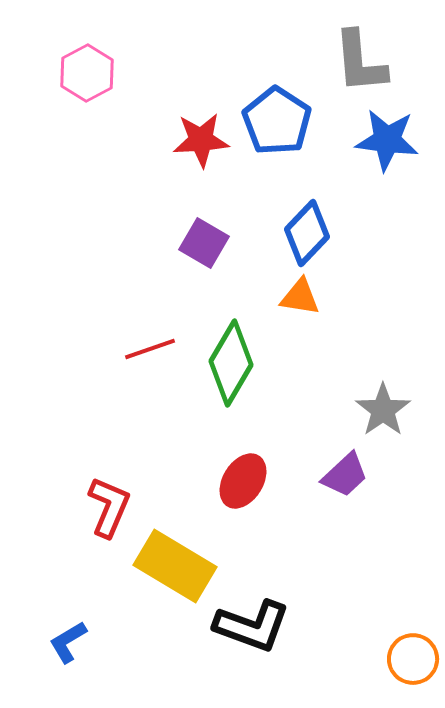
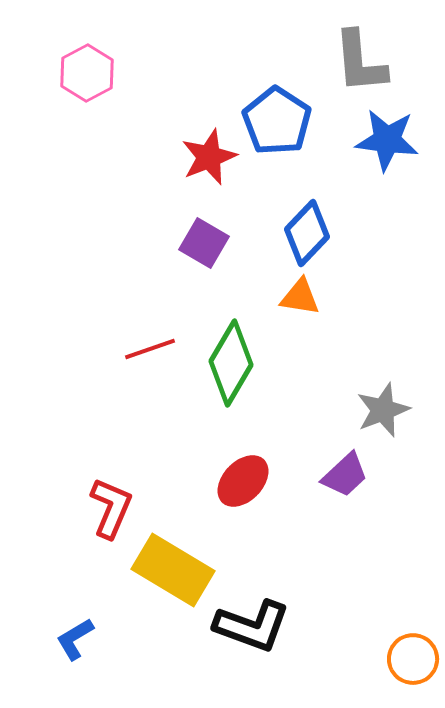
red star: moved 8 px right, 17 px down; rotated 18 degrees counterclockwise
gray star: rotated 14 degrees clockwise
red ellipse: rotated 12 degrees clockwise
red L-shape: moved 2 px right, 1 px down
yellow rectangle: moved 2 px left, 4 px down
blue L-shape: moved 7 px right, 3 px up
